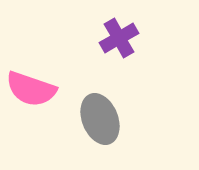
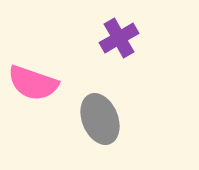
pink semicircle: moved 2 px right, 6 px up
